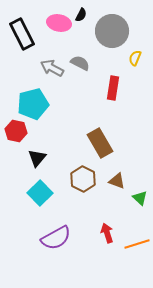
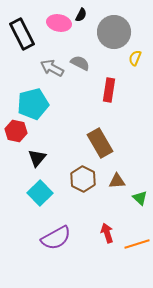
gray circle: moved 2 px right, 1 px down
red rectangle: moved 4 px left, 2 px down
brown triangle: rotated 24 degrees counterclockwise
